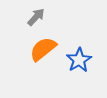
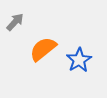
gray arrow: moved 21 px left, 5 px down
